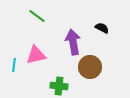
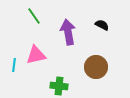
green line: moved 3 px left; rotated 18 degrees clockwise
black semicircle: moved 3 px up
purple arrow: moved 5 px left, 10 px up
brown circle: moved 6 px right
